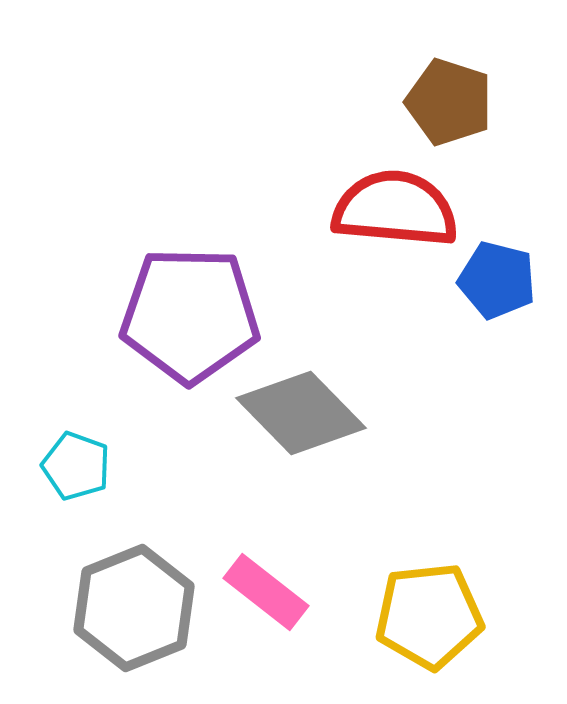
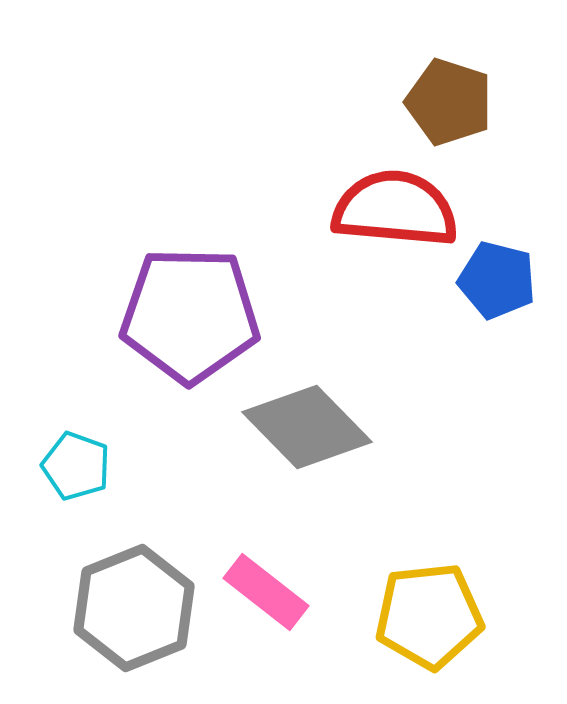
gray diamond: moved 6 px right, 14 px down
